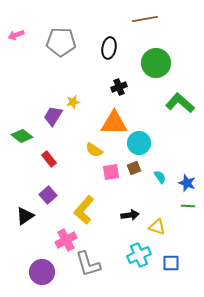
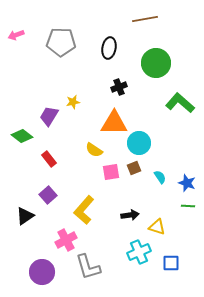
purple trapezoid: moved 4 px left
cyan cross: moved 3 px up
gray L-shape: moved 3 px down
